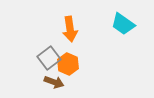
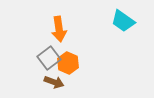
cyan trapezoid: moved 3 px up
orange arrow: moved 11 px left
orange hexagon: moved 1 px up
